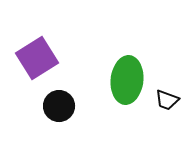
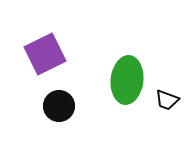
purple square: moved 8 px right, 4 px up; rotated 6 degrees clockwise
